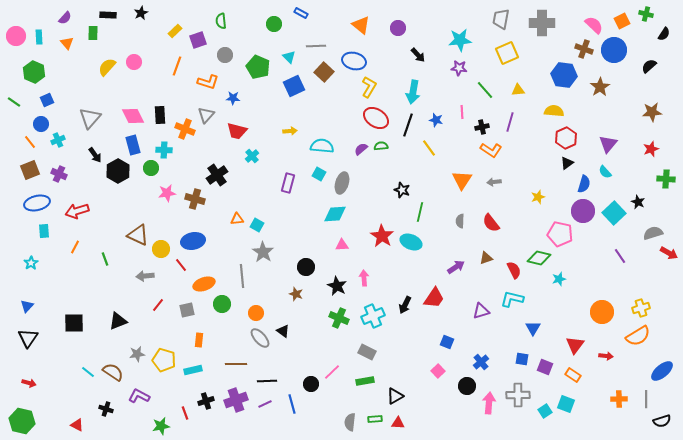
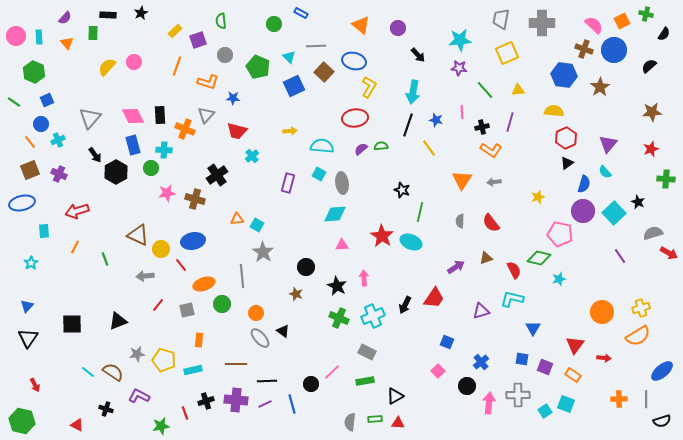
red ellipse at (376, 118): moved 21 px left; rotated 40 degrees counterclockwise
black hexagon at (118, 171): moved 2 px left, 1 px down
gray ellipse at (342, 183): rotated 25 degrees counterclockwise
blue ellipse at (37, 203): moved 15 px left
black square at (74, 323): moved 2 px left, 1 px down
red arrow at (606, 356): moved 2 px left, 2 px down
red arrow at (29, 383): moved 6 px right, 2 px down; rotated 48 degrees clockwise
purple cross at (236, 400): rotated 25 degrees clockwise
